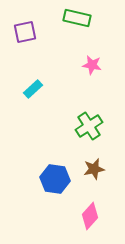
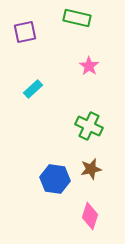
pink star: moved 3 px left, 1 px down; rotated 24 degrees clockwise
green cross: rotated 32 degrees counterclockwise
brown star: moved 3 px left
pink diamond: rotated 24 degrees counterclockwise
